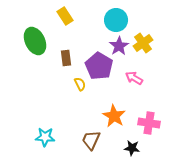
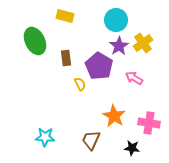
yellow rectangle: rotated 42 degrees counterclockwise
